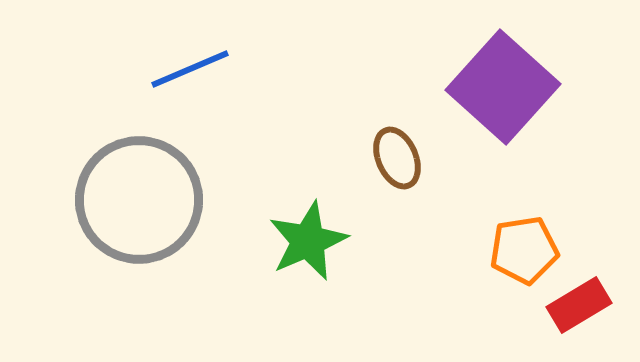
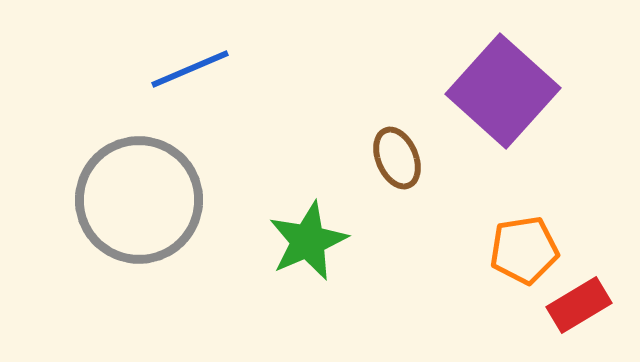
purple square: moved 4 px down
